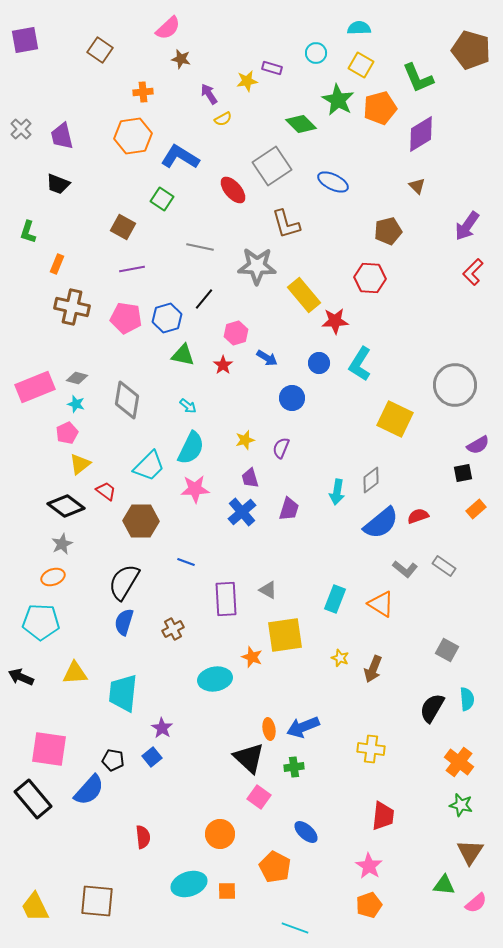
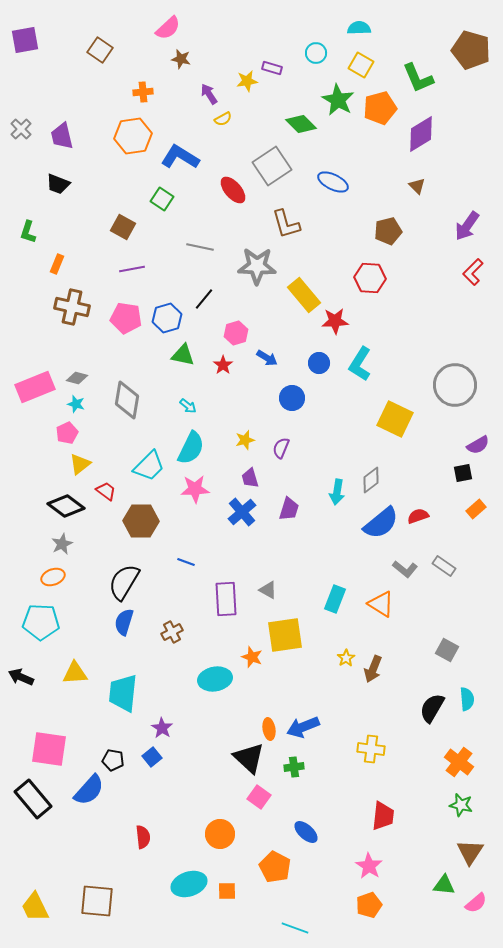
brown cross at (173, 629): moved 1 px left, 3 px down
yellow star at (340, 658): moved 6 px right; rotated 18 degrees clockwise
